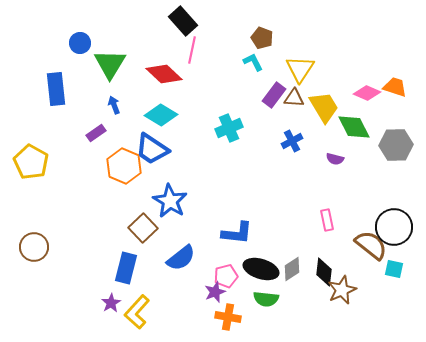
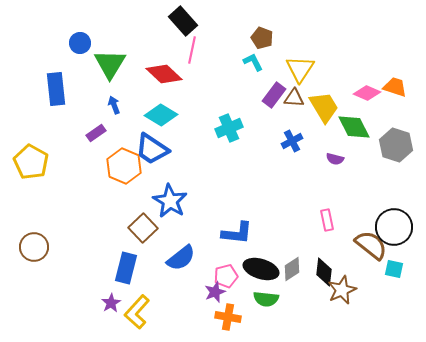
gray hexagon at (396, 145): rotated 20 degrees clockwise
